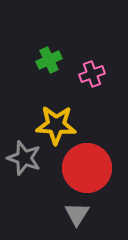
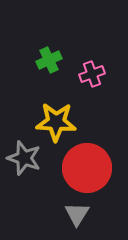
yellow star: moved 3 px up
